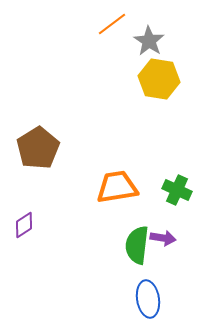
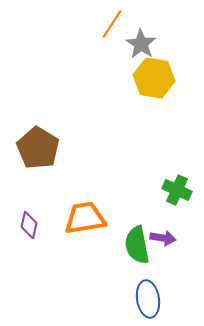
orange line: rotated 20 degrees counterclockwise
gray star: moved 8 px left, 3 px down
yellow hexagon: moved 5 px left, 1 px up
brown pentagon: rotated 9 degrees counterclockwise
orange trapezoid: moved 32 px left, 31 px down
purple diamond: moved 5 px right; rotated 44 degrees counterclockwise
green semicircle: rotated 18 degrees counterclockwise
